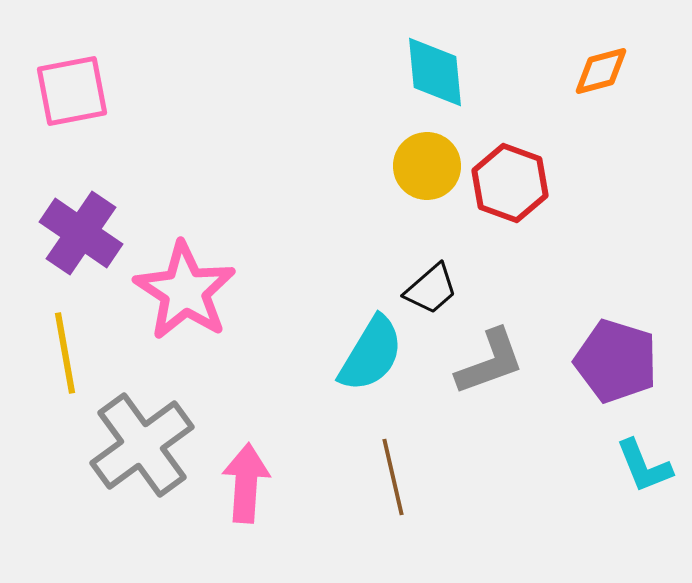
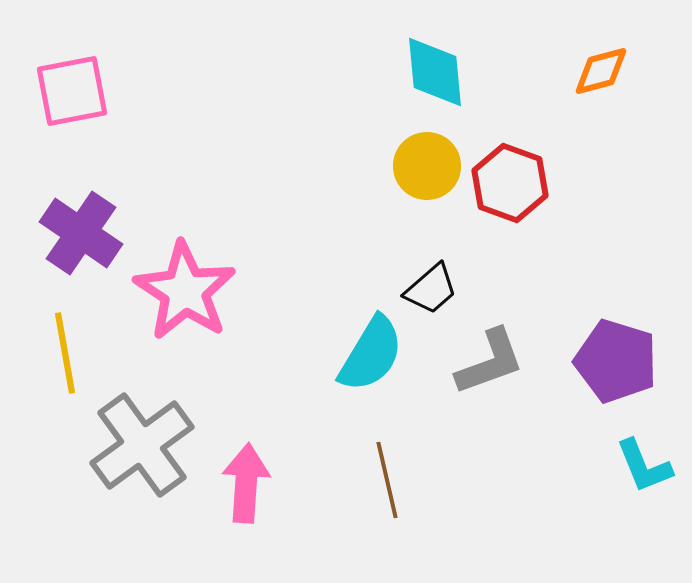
brown line: moved 6 px left, 3 px down
